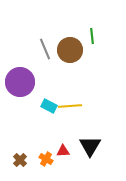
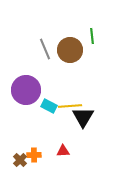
purple circle: moved 6 px right, 8 px down
black triangle: moved 7 px left, 29 px up
orange cross: moved 12 px left, 4 px up; rotated 32 degrees counterclockwise
